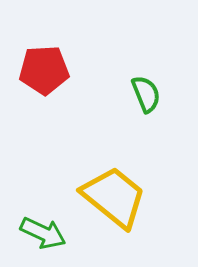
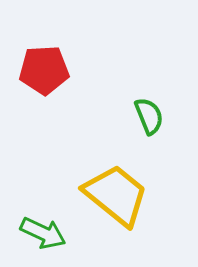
green semicircle: moved 3 px right, 22 px down
yellow trapezoid: moved 2 px right, 2 px up
